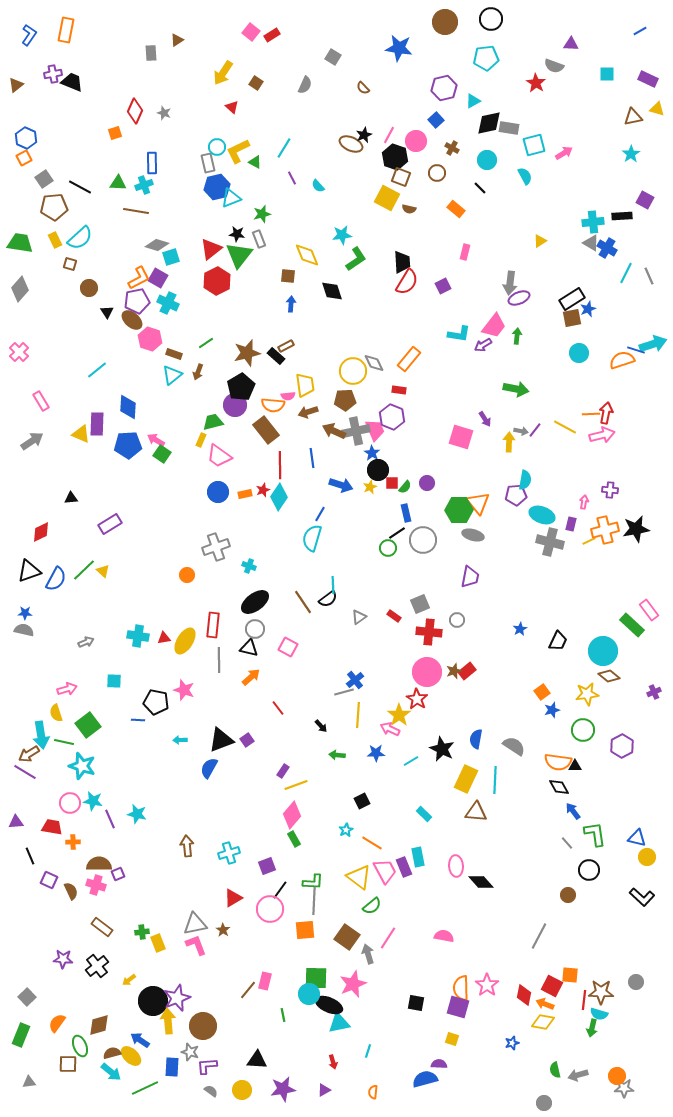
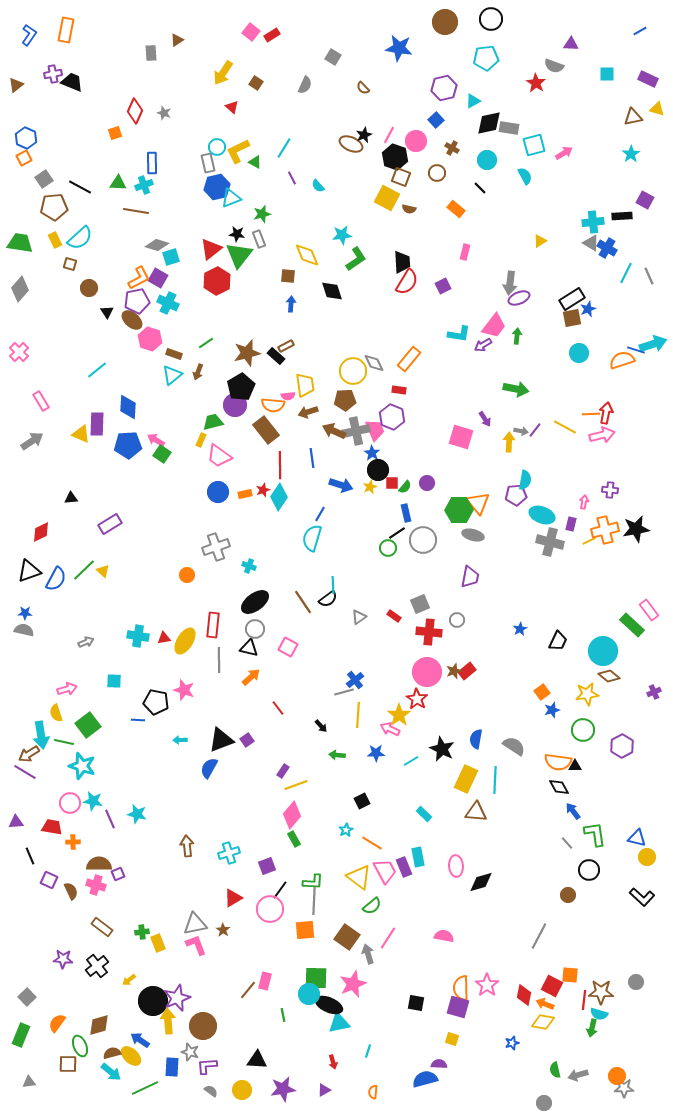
black diamond at (481, 882): rotated 65 degrees counterclockwise
